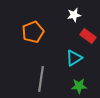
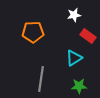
orange pentagon: rotated 20 degrees clockwise
